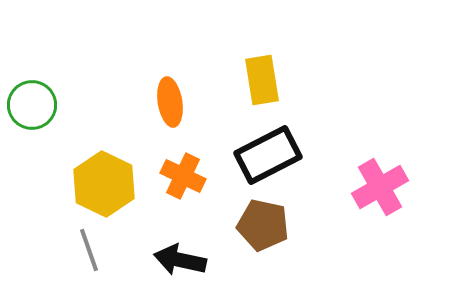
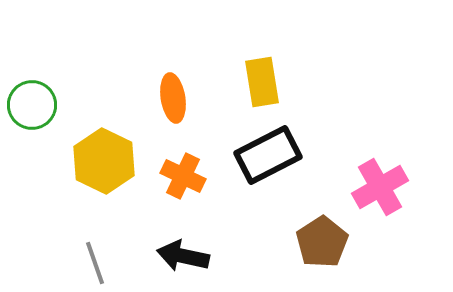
yellow rectangle: moved 2 px down
orange ellipse: moved 3 px right, 4 px up
yellow hexagon: moved 23 px up
brown pentagon: moved 59 px right, 17 px down; rotated 27 degrees clockwise
gray line: moved 6 px right, 13 px down
black arrow: moved 3 px right, 4 px up
